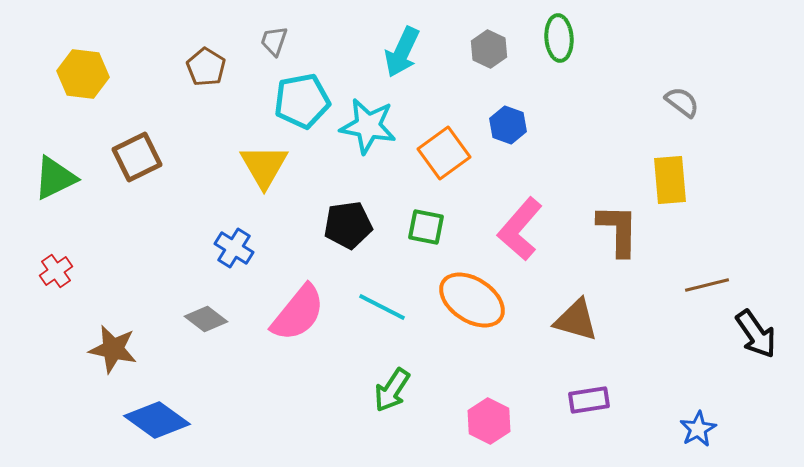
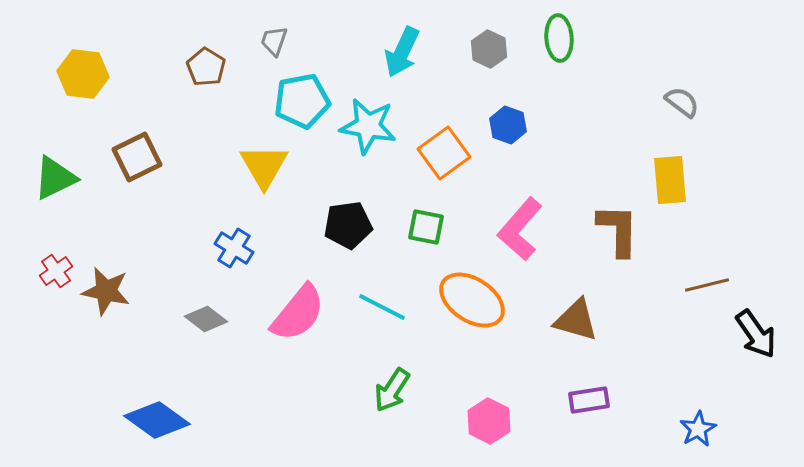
brown star: moved 7 px left, 58 px up
